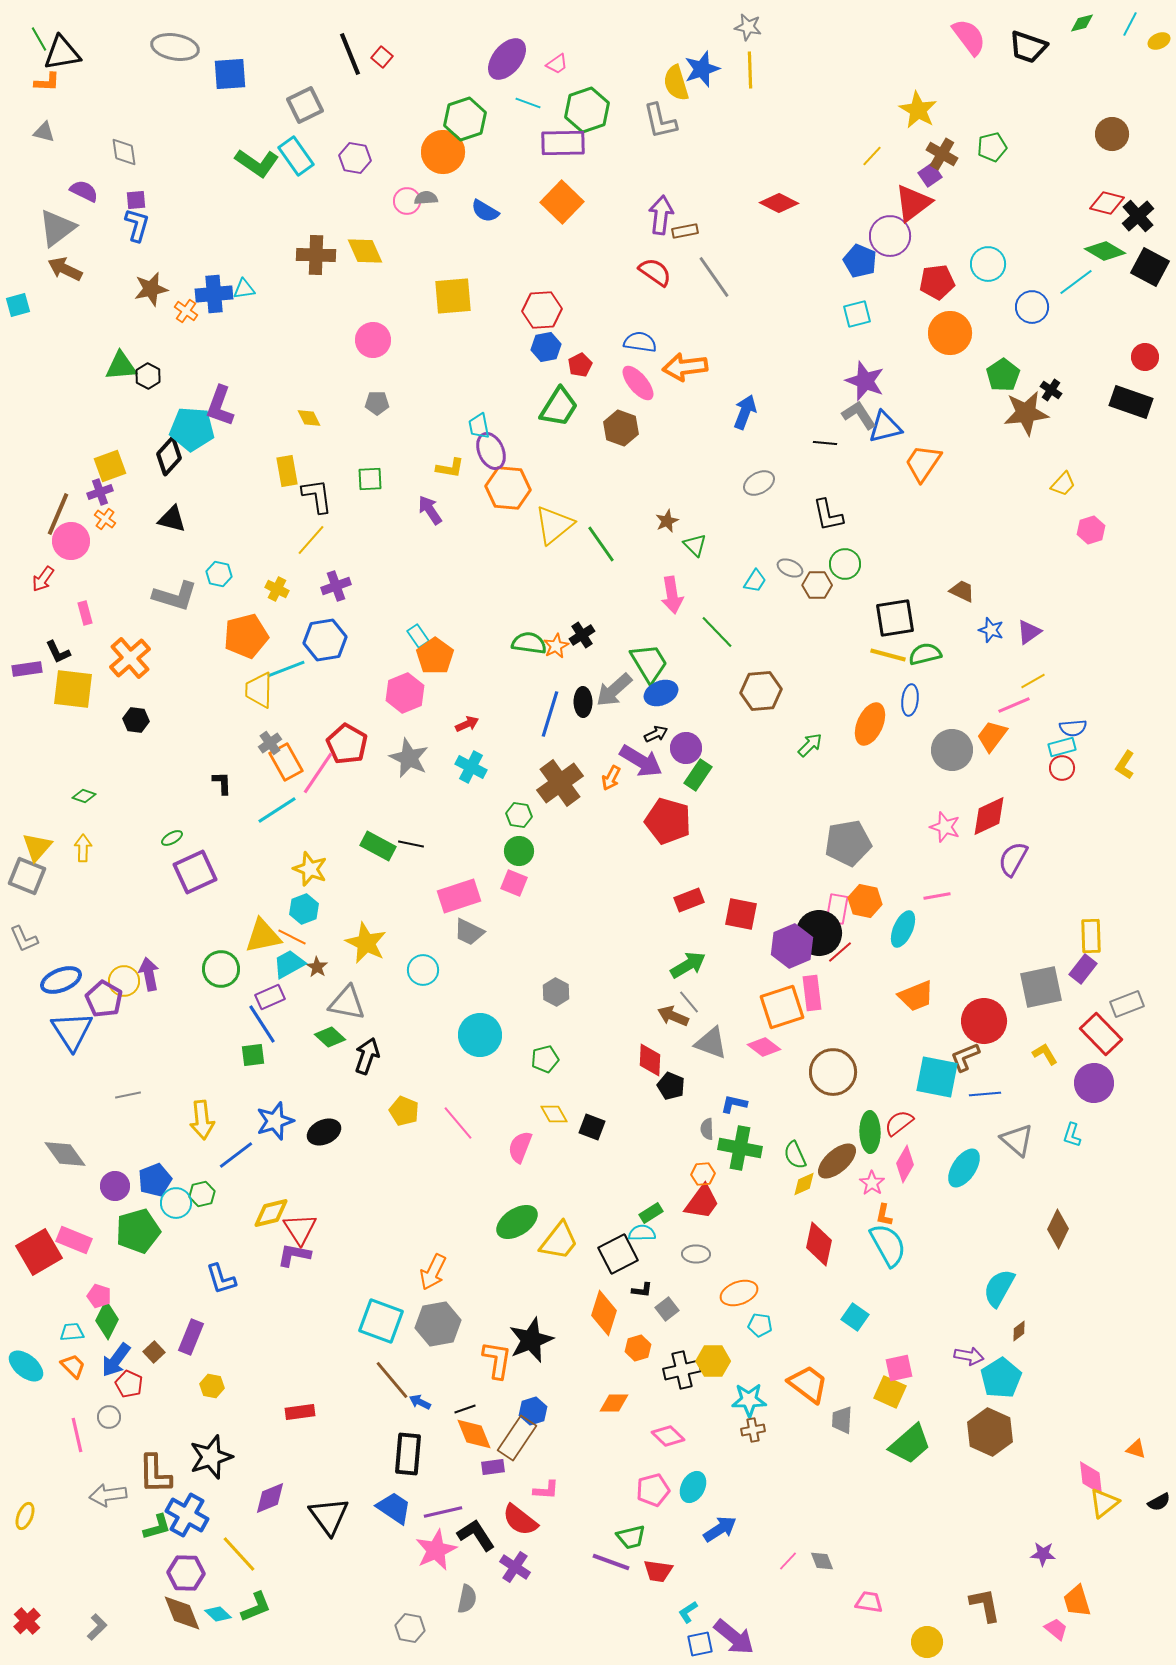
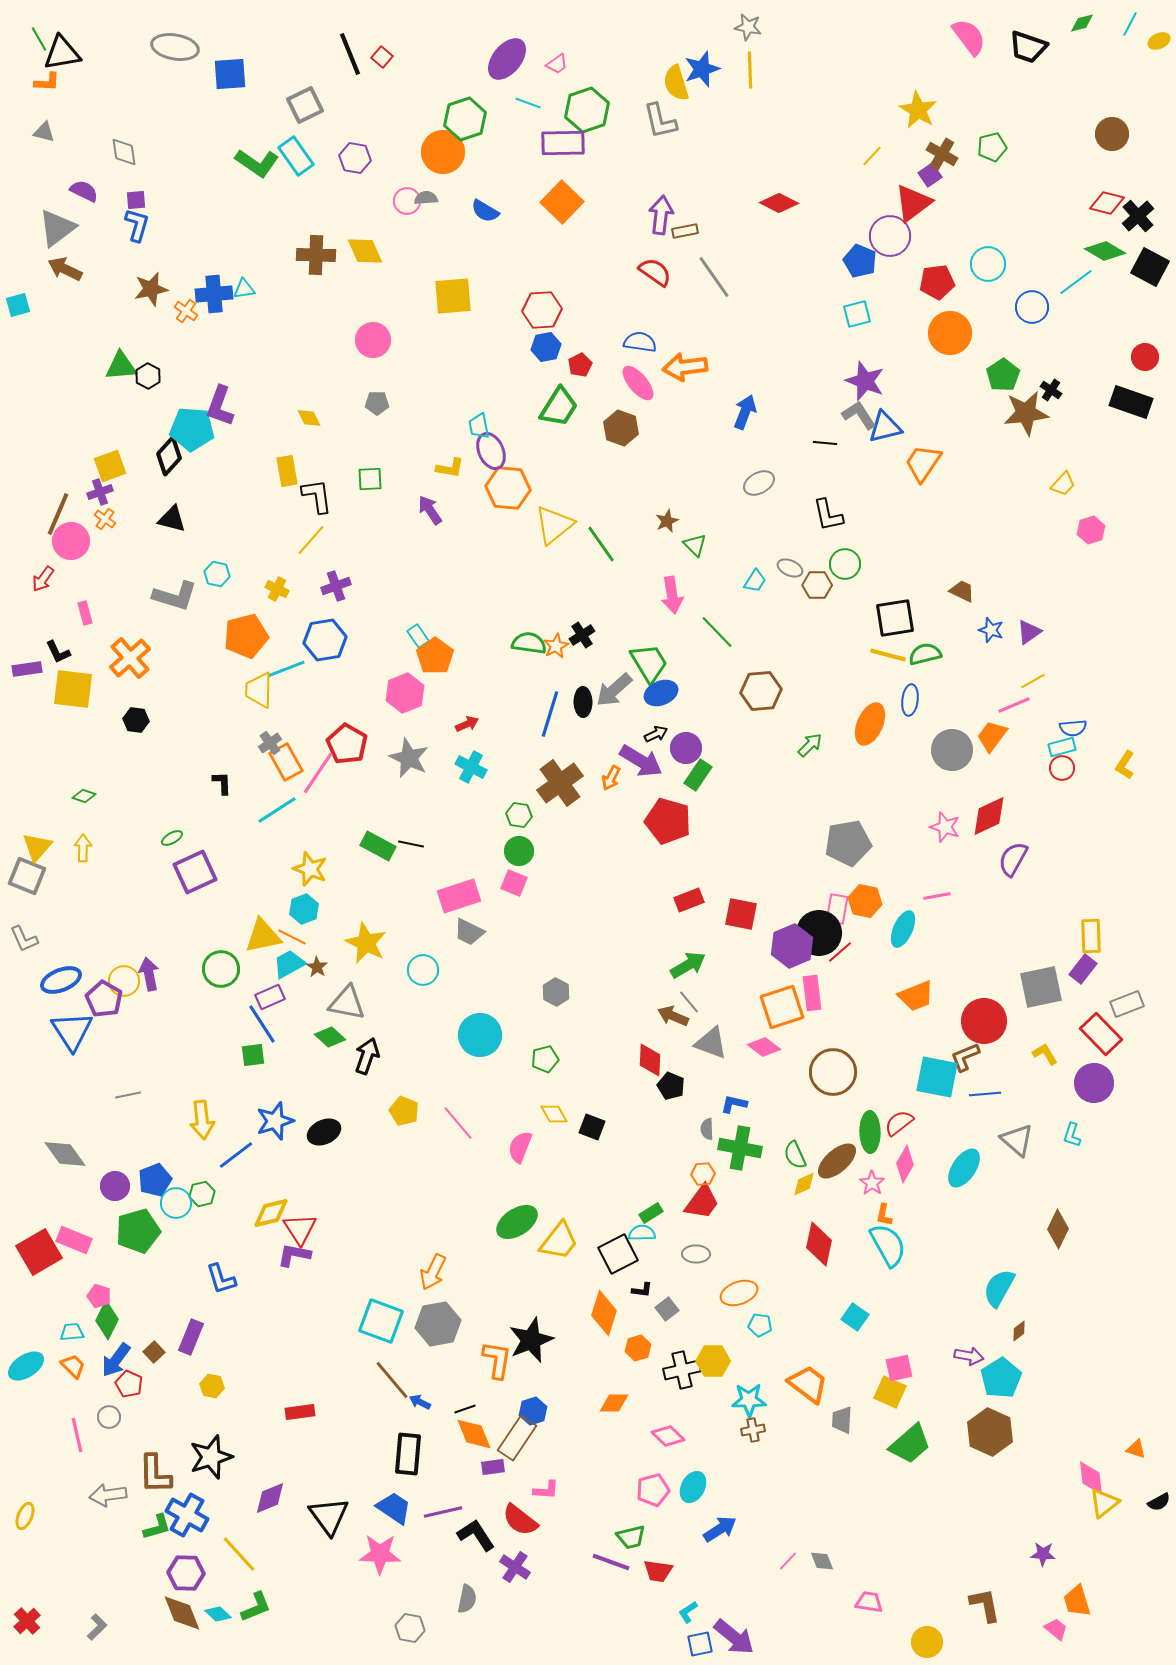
cyan hexagon at (219, 574): moved 2 px left
cyan ellipse at (26, 1366): rotated 72 degrees counterclockwise
pink star at (436, 1550): moved 56 px left, 4 px down; rotated 27 degrees clockwise
